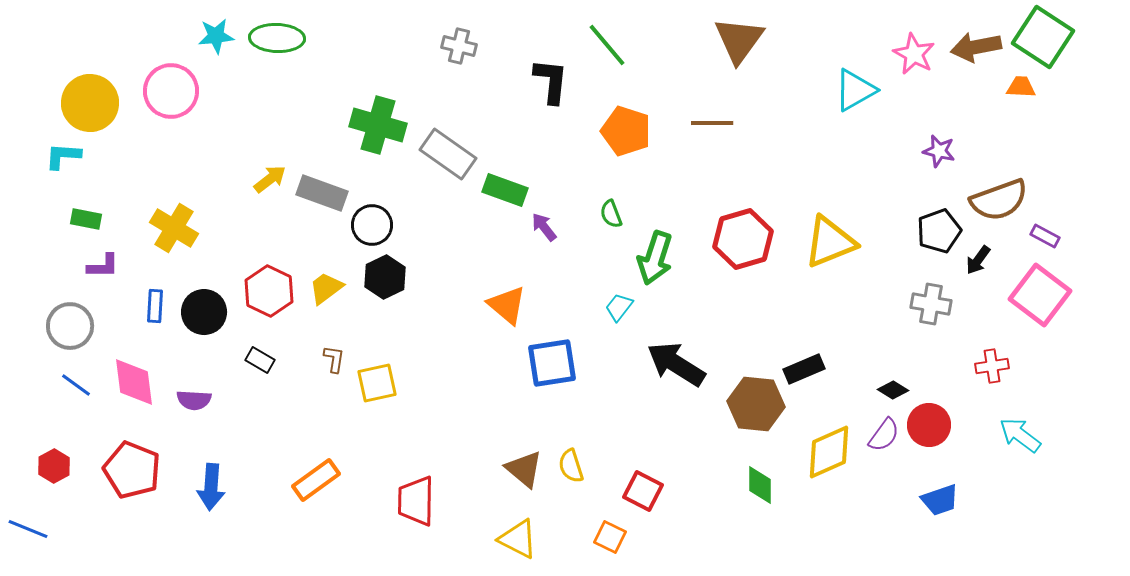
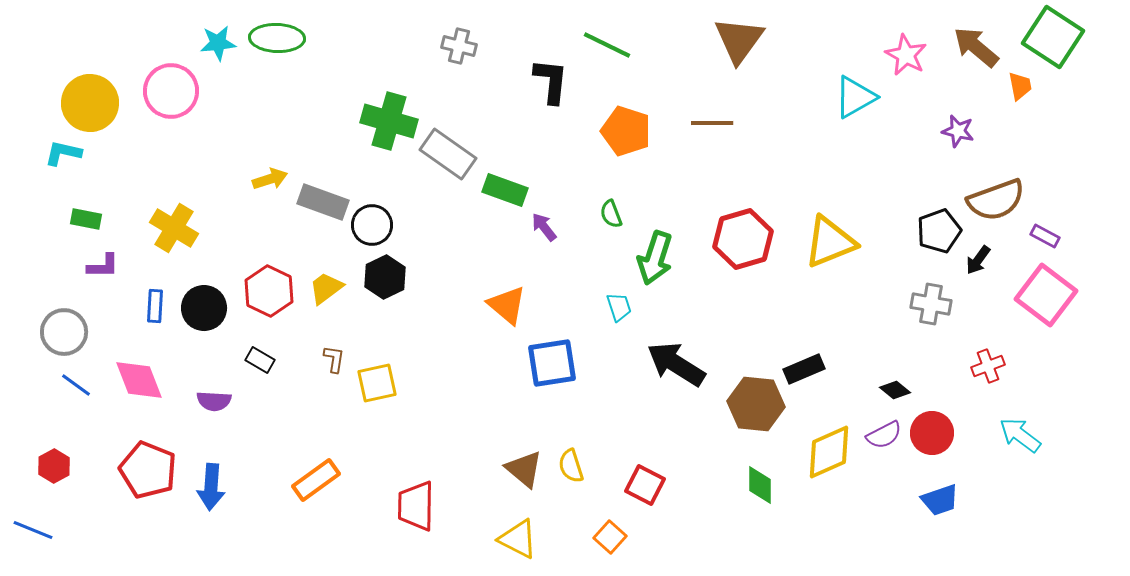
cyan star at (216, 36): moved 2 px right, 7 px down
green square at (1043, 37): moved 10 px right
green line at (607, 45): rotated 24 degrees counterclockwise
brown arrow at (976, 47): rotated 51 degrees clockwise
pink star at (914, 54): moved 8 px left, 1 px down
orange trapezoid at (1021, 87): moved 1 px left, 1 px up; rotated 76 degrees clockwise
cyan triangle at (855, 90): moved 7 px down
green cross at (378, 125): moved 11 px right, 4 px up
purple star at (939, 151): moved 19 px right, 20 px up
cyan L-shape at (63, 156): moved 3 px up; rotated 9 degrees clockwise
yellow arrow at (270, 179): rotated 20 degrees clockwise
gray rectangle at (322, 193): moved 1 px right, 9 px down
brown semicircle at (999, 200): moved 3 px left
pink square at (1040, 295): moved 6 px right
cyan trapezoid at (619, 307): rotated 124 degrees clockwise
black circle at (204, 312): moved 4 px up
gray circle at (70, 326): moved 6 px left, 6 px down
red cross at (992, 366): moved 4 px left; rotated 12 degrees counterclockwise
pink diamond at (134, 382): moved 5 px right, 2 px up; rotated 14 degrees counterclockwise
black diamond at (893, 390): moved 2 px right; rotated 8 degrees clockwise
purple semicircle at (194, 400): moved 20 px right, 1 px down
red circle at (929, 425): moved 3 px right, 8 px down
purple semicircle at (884, 435): rotated 27 degrees clockwise
red pentagon at (132, 470): moved 16 px right
red square at (643, 491): moved 2 px right, 6 px up
red trapezoid at (416, 501): moved 5 px down
blue line at (28, 529): moved 5 px right, 1 px down
orange square at (610, 537): rotated 16 degrees clockwise
